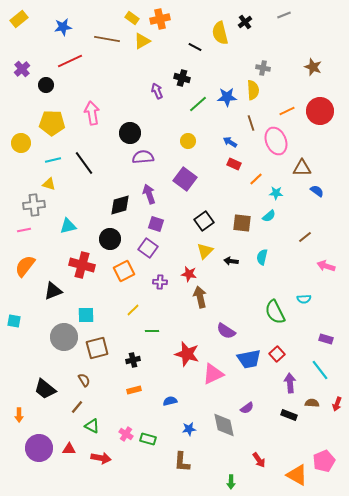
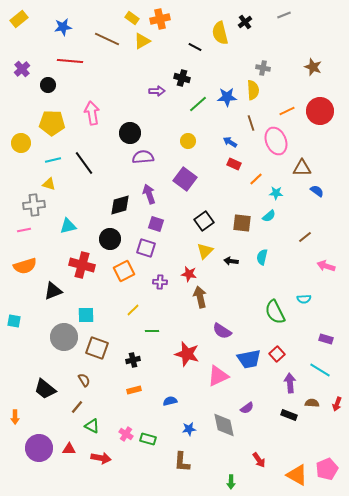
brown line at (107, 39): rotated 15 degrees clockwise
red line at (70, 61): rotated 30 degrees clockwise
black circle at (46, 85): moved 2 px right
purple arrow at (157, 91): rotated 112 degrees clockwise
purple square at (148, 248): moved 2 px left; rotated 18 degrees counterclockwise
orange semicircle at (25, 266): rotated 145 degrees counterclockwise
purple semicircle at (226, 331): moved 4 px left
brown square at (97, 348): rotated 35 degrees clockwise
cyan line at (320, 370): rotated 20 degrees counterclockwise
pink triangle at (213, 374): moved 5 px right, 2 px down
orange arrow at (19, 415): moved 4 px left, 2 px down
pink pentagon at (324, 461): moved 3 px right, 8 px down
